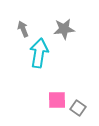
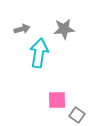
gray arrow: moved 1 px left; rotated 98 degrees clockwise
gray square: moved 1 px left, 7 px down
